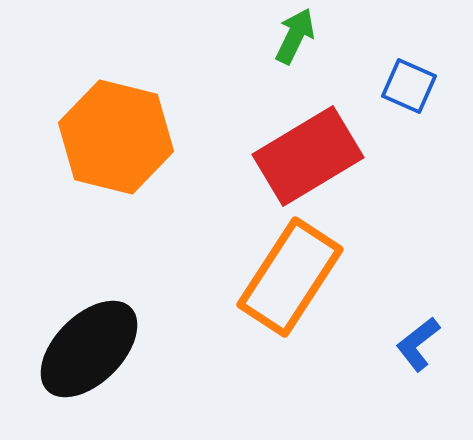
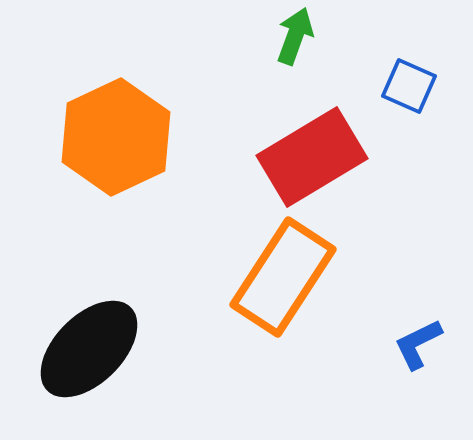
green arrow: rotated 6 degrees counterclockwise
orange hexagon: rotated 21 degrees clockwise
red rectangle: moved 4 px right, 1 px down
orange rectangle: moved 7 px left
blue L-shape: rotated 12 degrees clockwise
